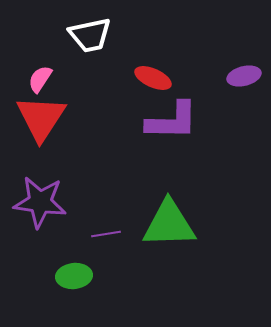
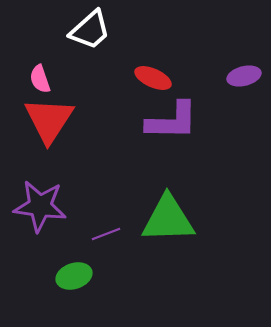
white trapezoid: moved 5 px up; rotated 30 degrees counterclockwise
pink semicircle: rotated 52 degrees counterclockwise
red triangle: moved 8 px right, 2 px down
purple star: moved 4 px down
green triangle: moved 1 px left, 5 px up
purple line: rotated 12 degrees counterclockwise
green ellipse: rotated 12 degrees counterclockwise
